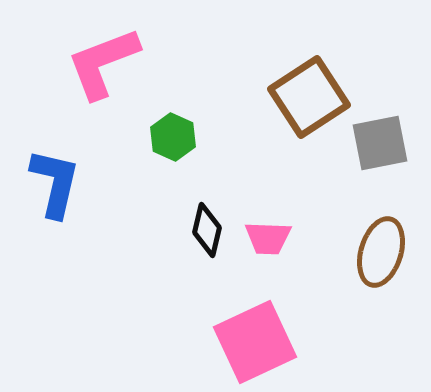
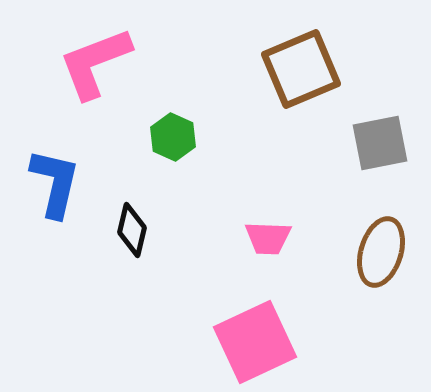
pink L-shape: moved 8 px left
brown square: moved 8 px left, 28 px up; rotated 10 degrees clockwise
black diamond: moved 75 px left
